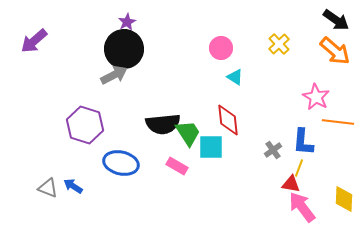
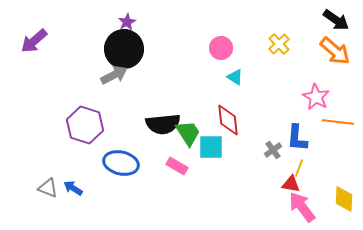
blue L-shape: moved 6 px left, 4 px up
blue arrow: moved 2 px down
